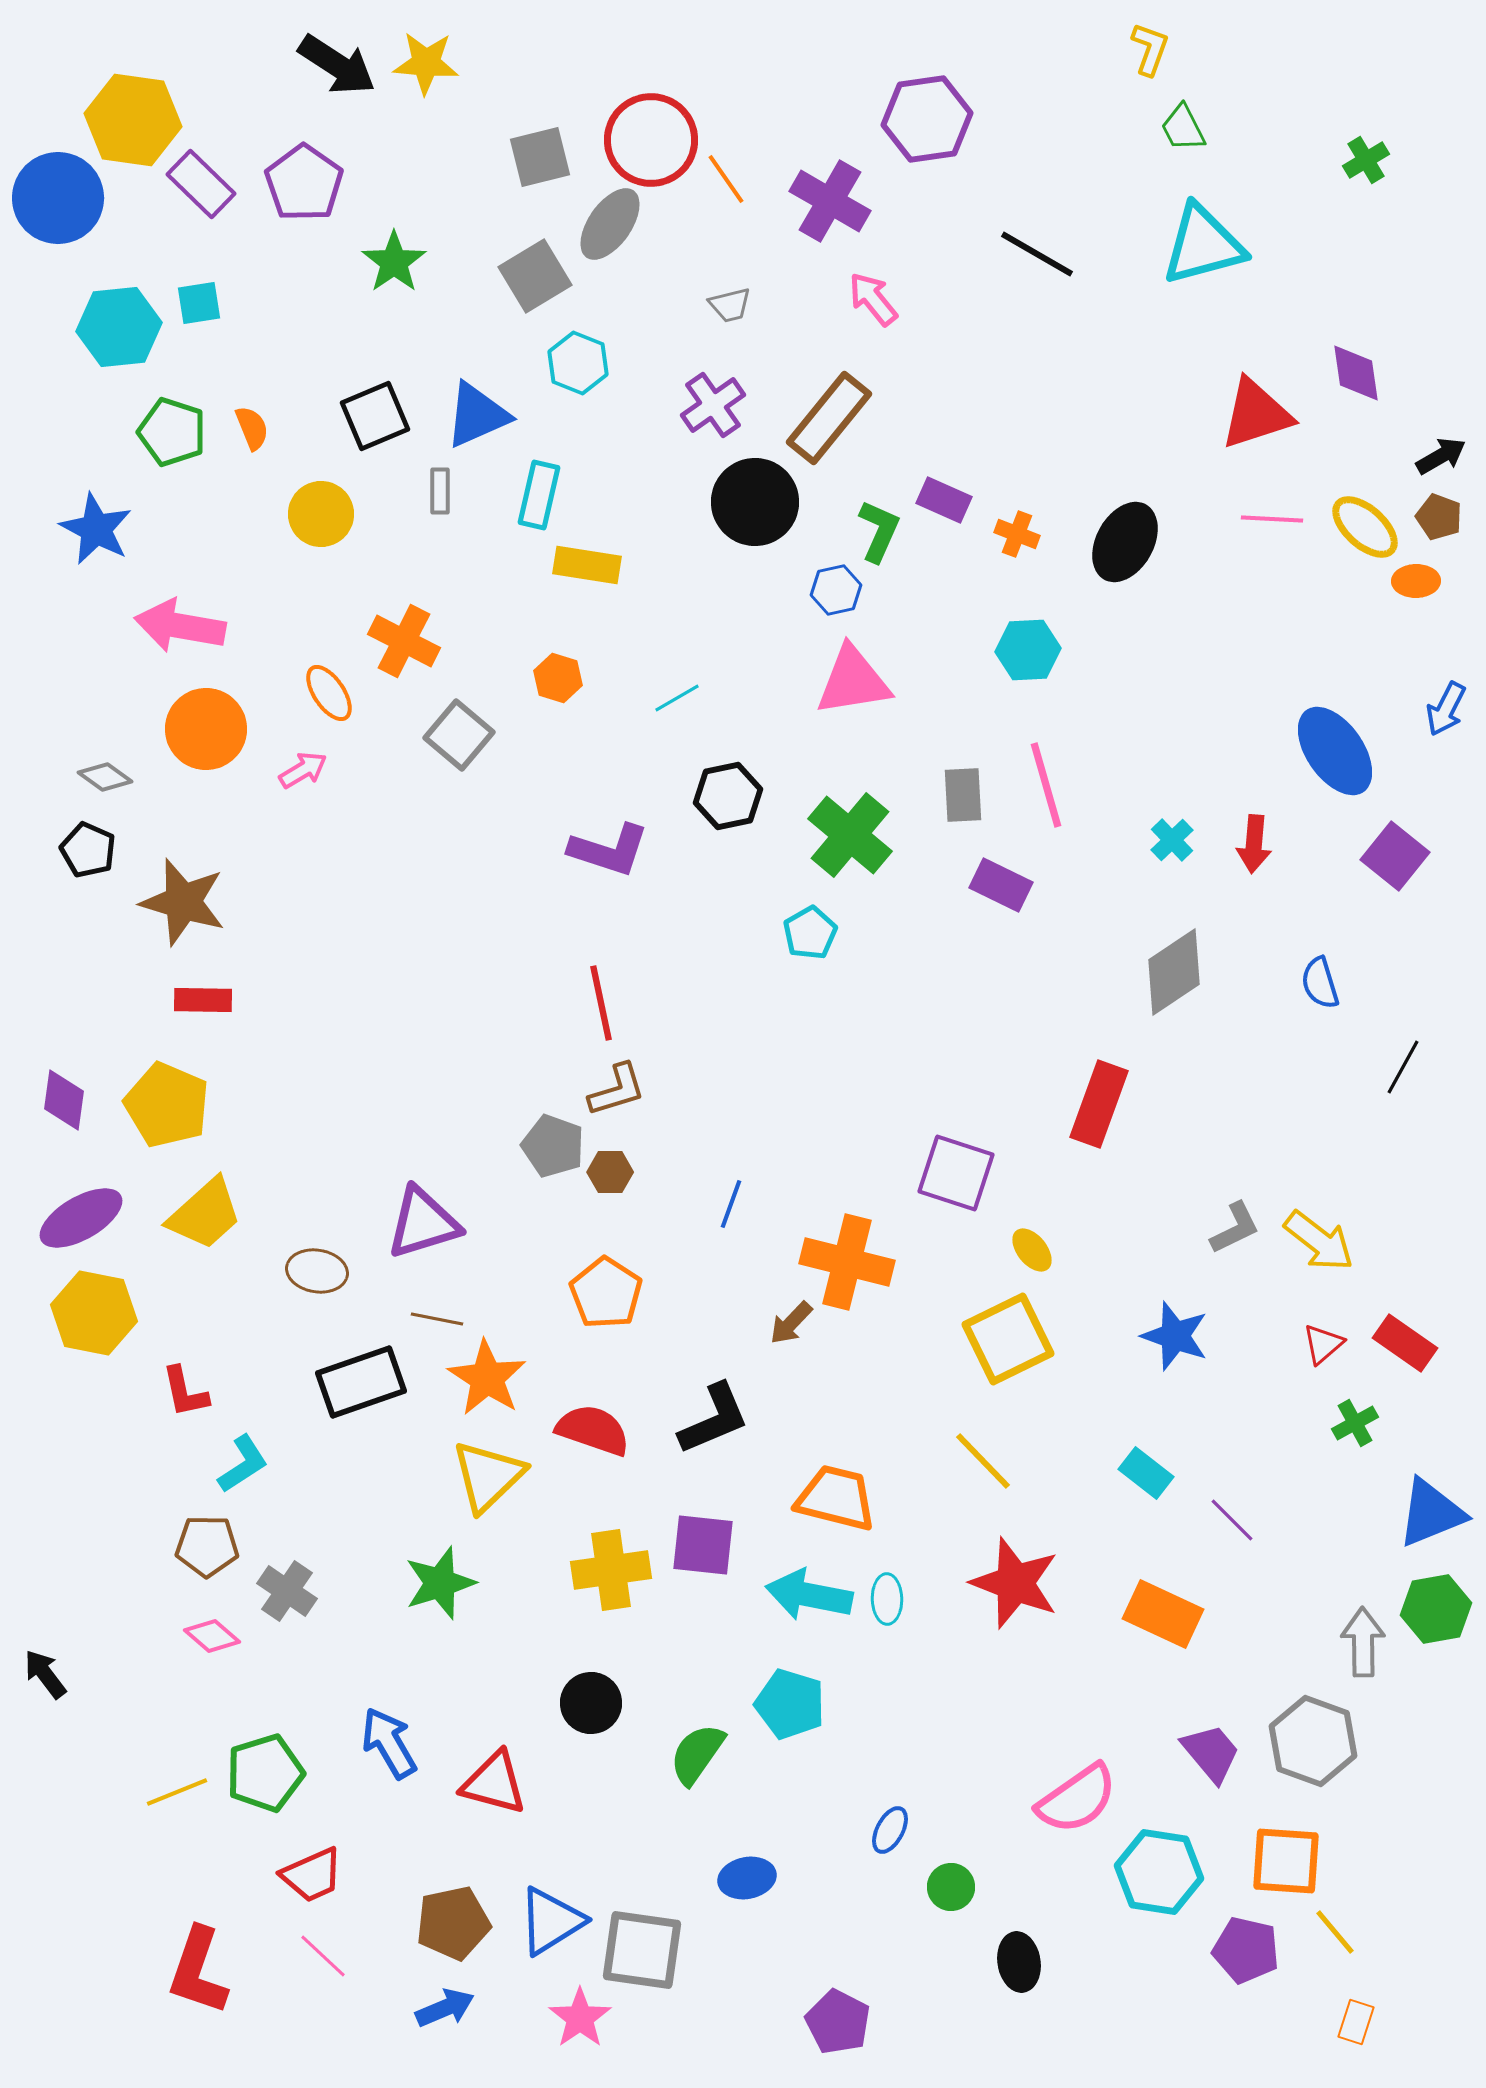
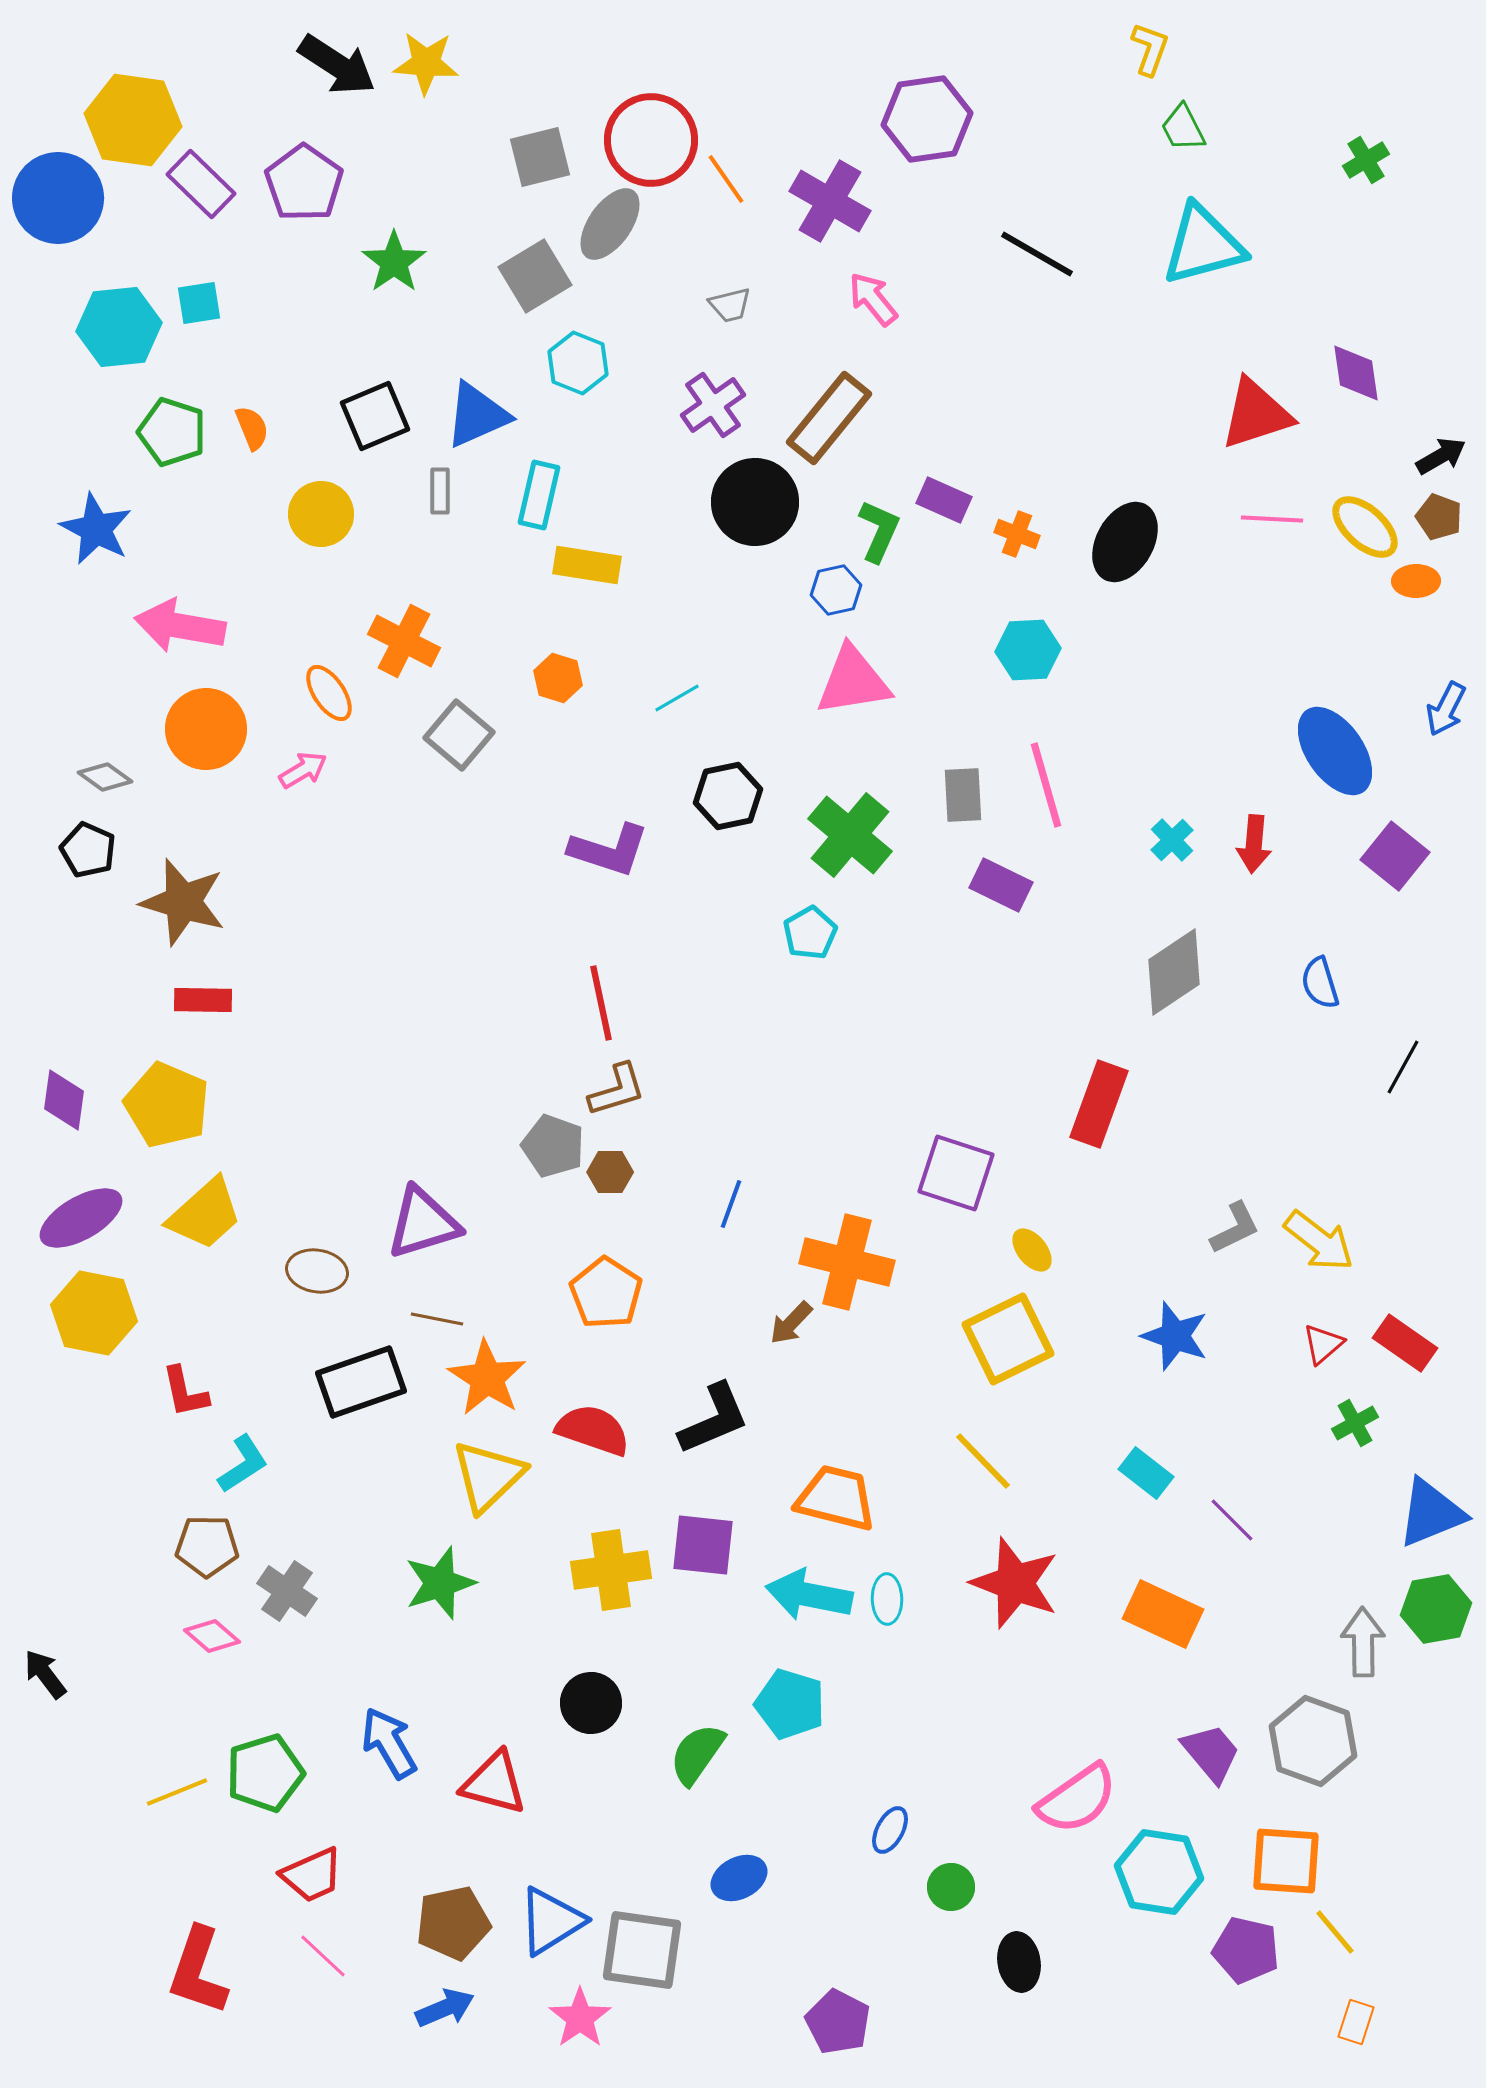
blue ellipse at (747, 1878): moved 8 px left; rotated 16 degrees counterclockwise
